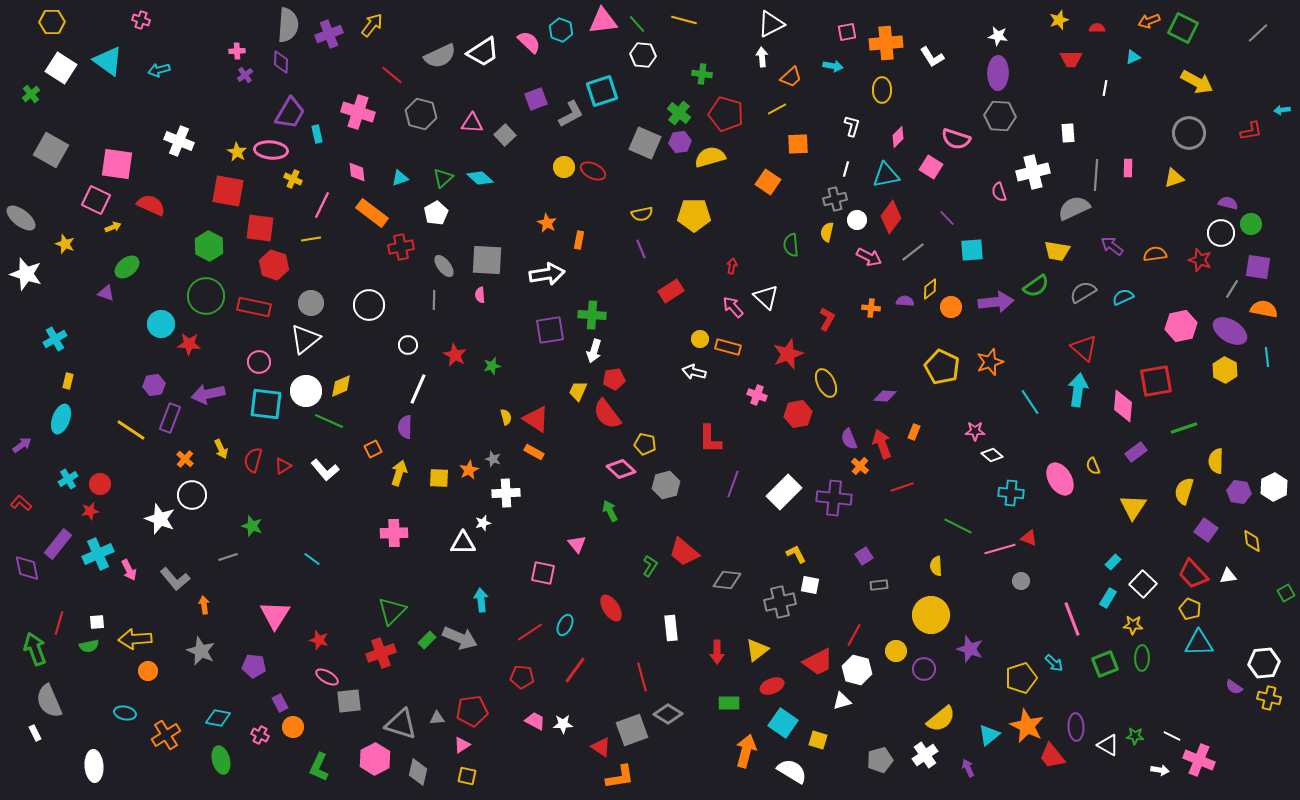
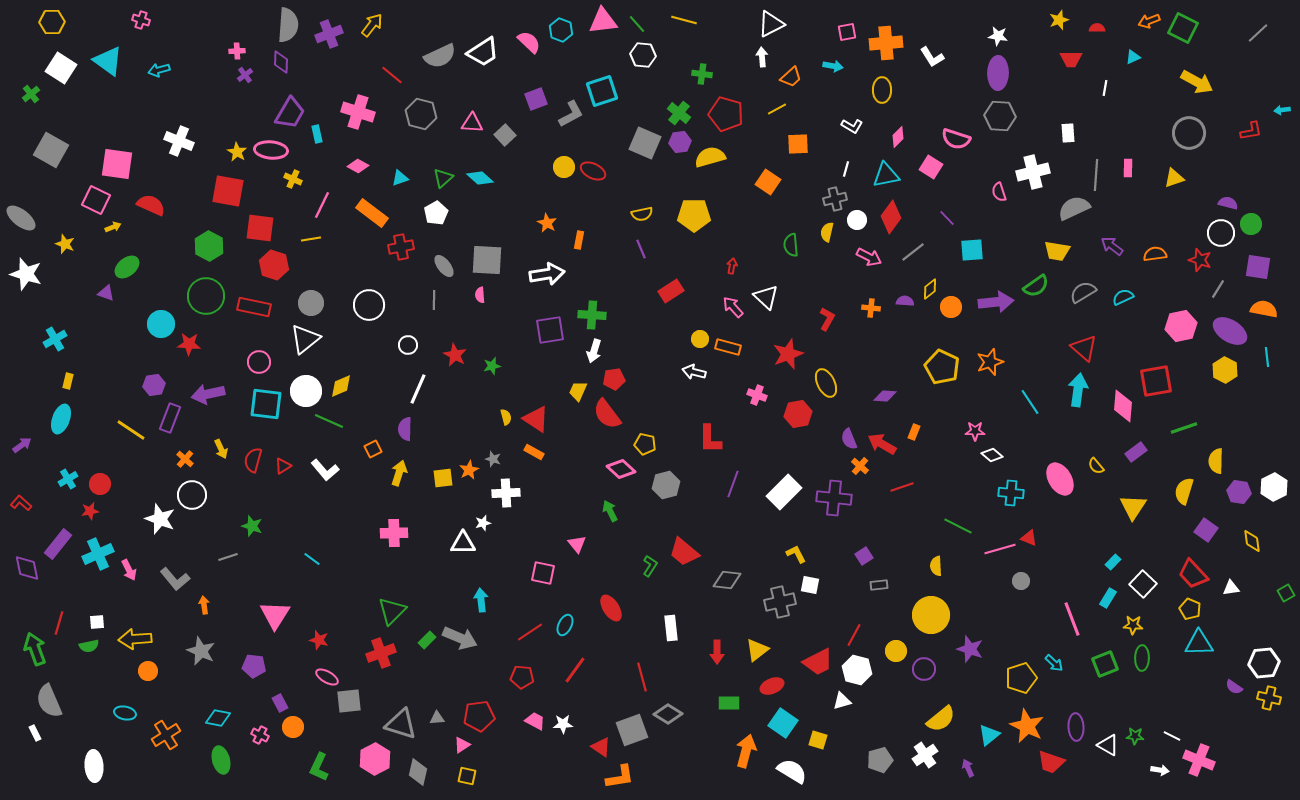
white L-shape at (852, 126): rotated 105 degrees clockwise
pink diamond at (357, 172): moved 1 px right, 6 px up; rotated 55 degrees counterclockwise
gray line at (1232, 289): moved 14 px left
purple semicircle at (405, 427): moved 2 px down
red arrow at (882, 444): rotated 40 degrees counterclockwise
yellow semicircle at (1093, 466): moved 3 px right; rotated 18 degrees counterclockwise
yellow square at (439, 478): moved 4 px right; rotated 10 degrees counterclockwise
white triangle at (1228, 576): moved 3 px right, 12 px down
red pentagon at (472, 711): moved 7 px right, 5 px down
red trapezoid at (1052, 756): moved 1 px left, 6 px down; rotated 32 degrees counterclockwise
